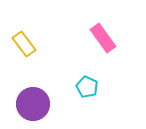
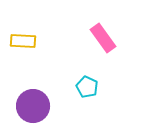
yellow rectangle: moved 1 px left, 3 px up; rotated 50 degrees counterclockwise
purple circle: moved 2 px down
